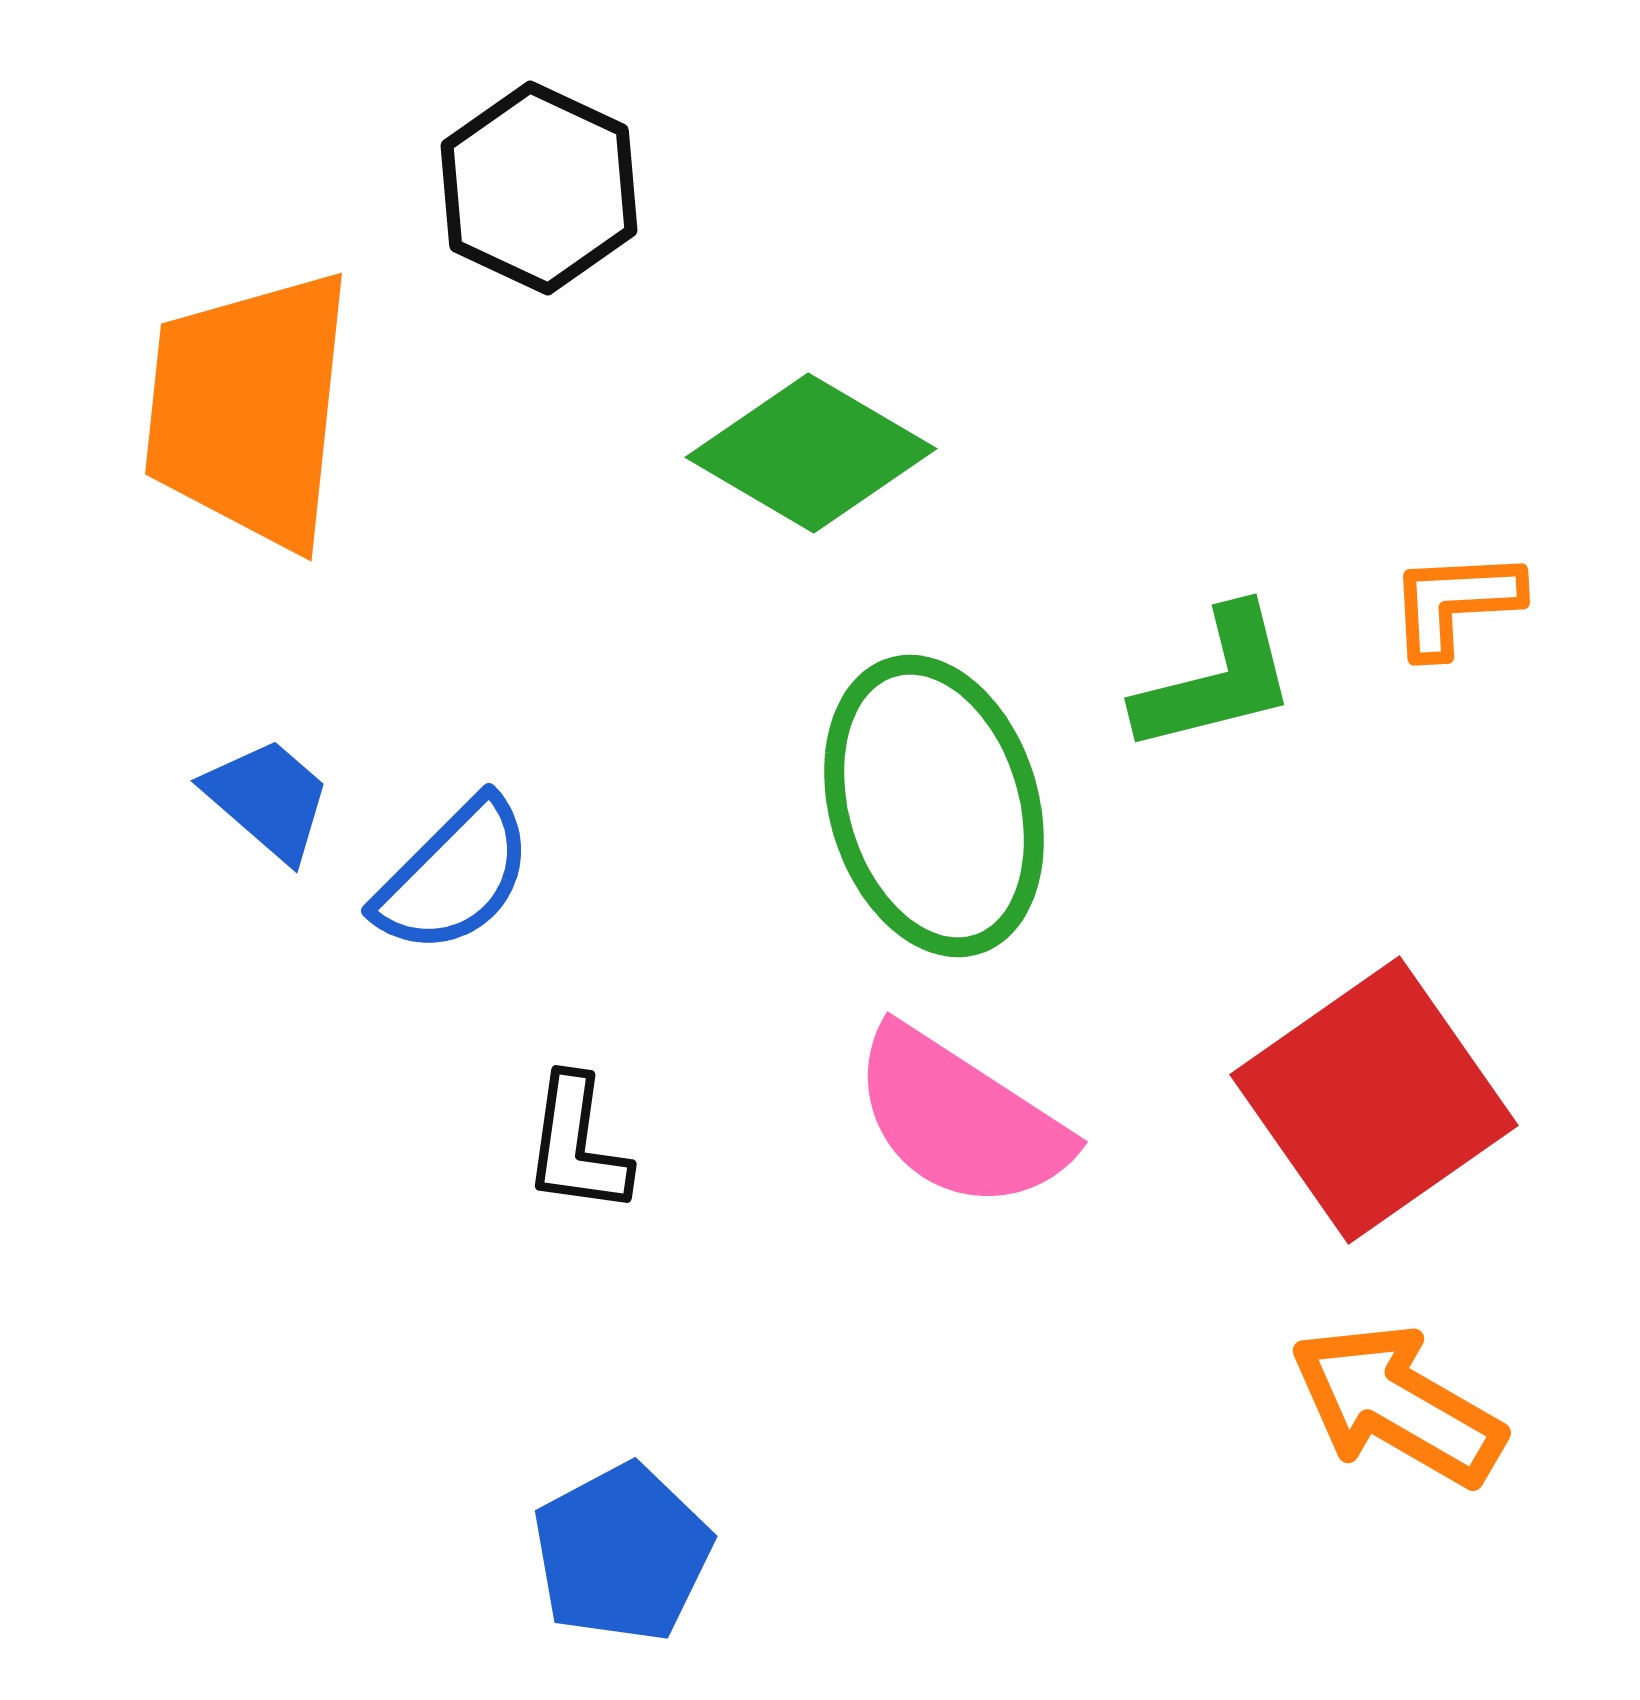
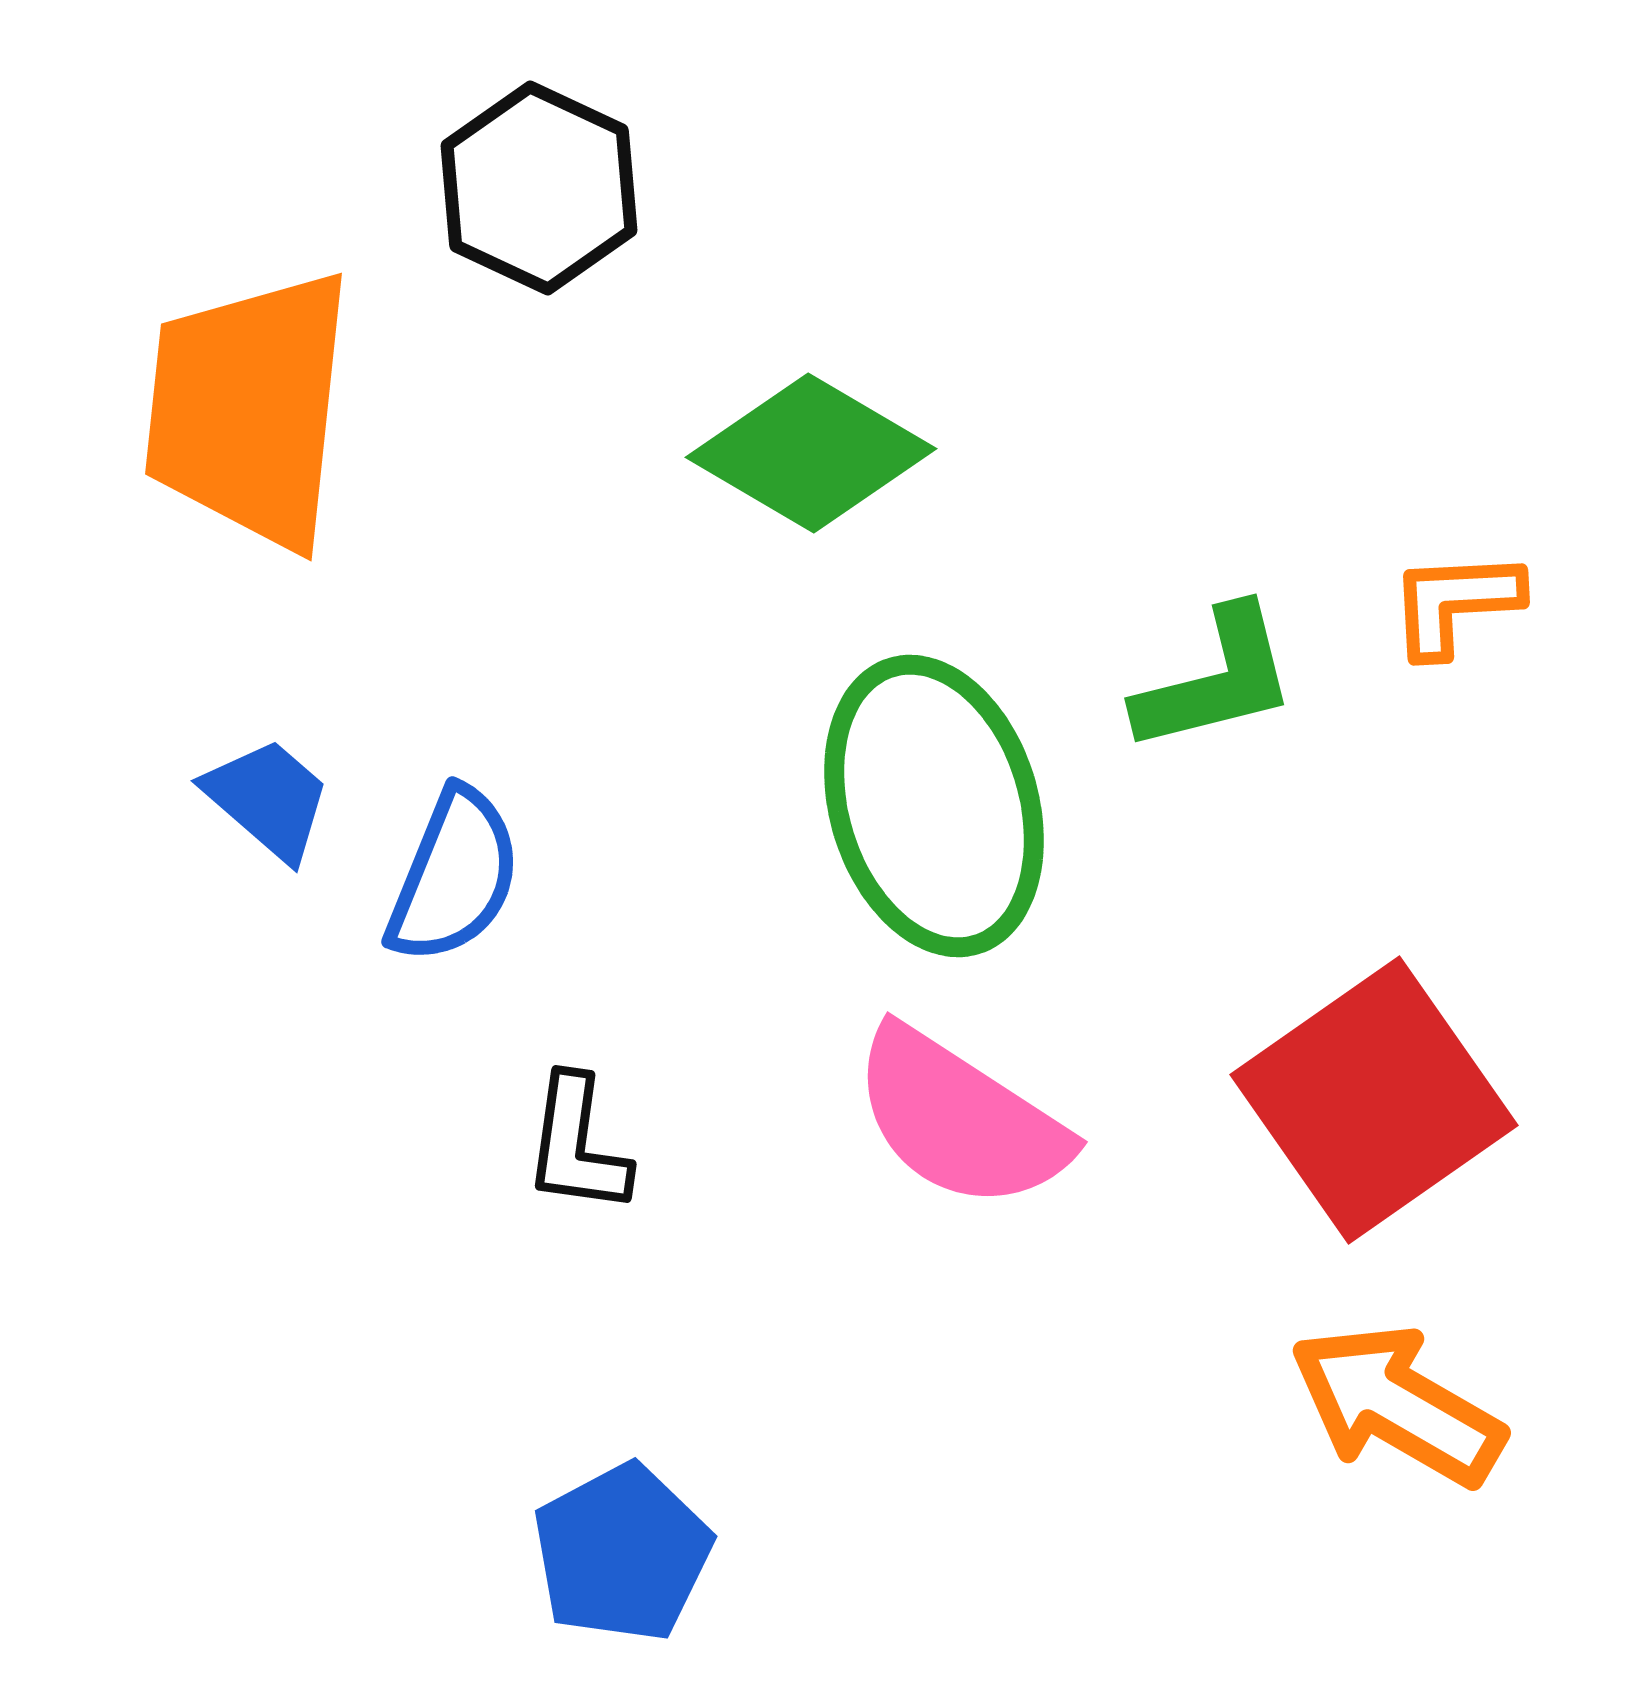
blue semicircle: rotated 23 degrees counterclockwise
